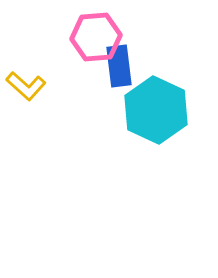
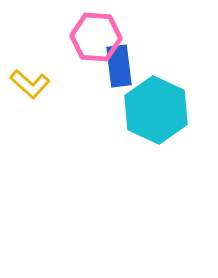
pink hexagon: rotated 9 degrees clockwise
yellow L-shape: moved 4 px right, 2 px up
